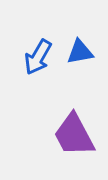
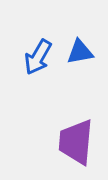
purple trapezoid: moved 2 px right, 7 px down; rotated 33 degrees clockwise
